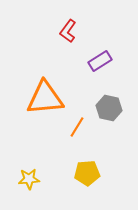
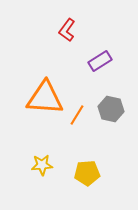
red L-shape: moved 1 px left, 1 px up
orange triangle: rotated 9 degrees clockwise
gray hexagon: moved 2 px right, 1 px down
orange line: moved 12 px up
yellow star: moved 13 px right, 14 px up
